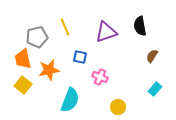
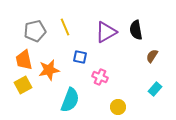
black semicircle: moved 4 px left, 4 px down
purple triangle: rotated 10 degrees counterclockwise
gray pentagon: moved 2 px left, 6 px up
orange trapezoid: moved 1 px right, 1 px down
yellow square: rotated 24 degrees clockwise
